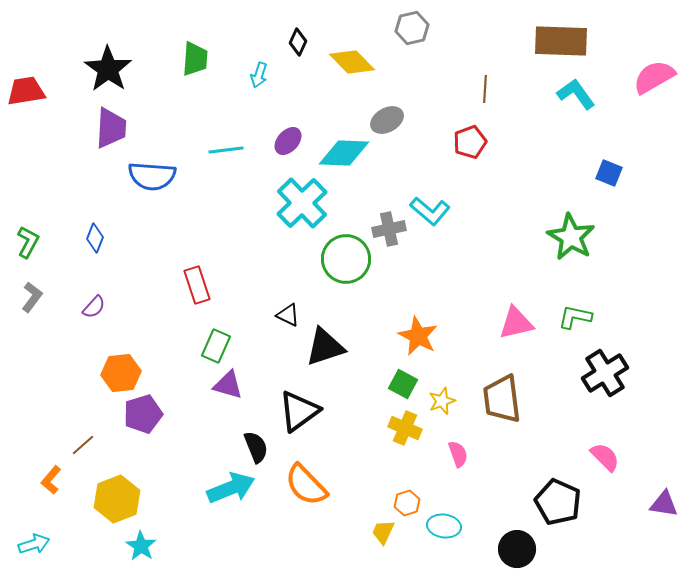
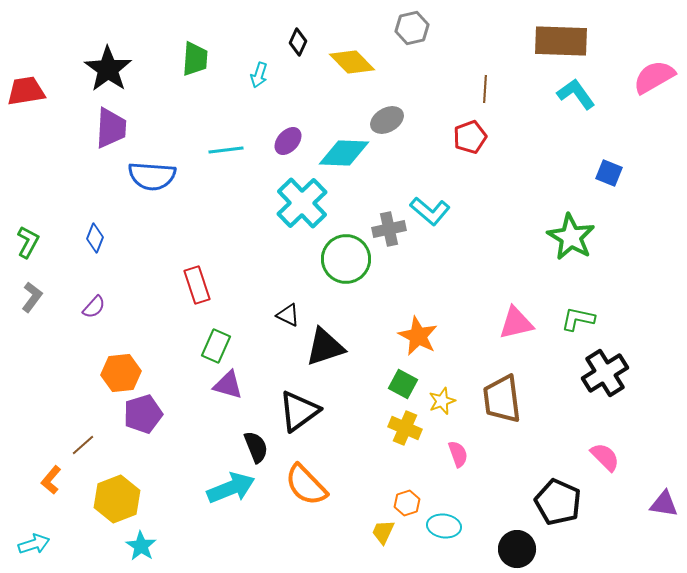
red pentagon at (470, 142): moved 5 px up
green L-shape at (575, 317): moved 3 px right, 2 px down
